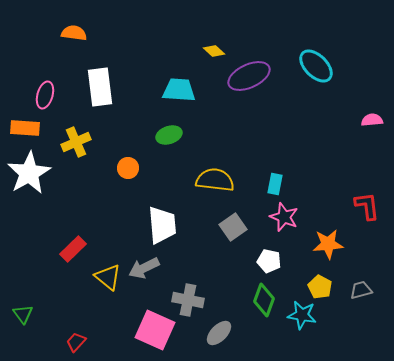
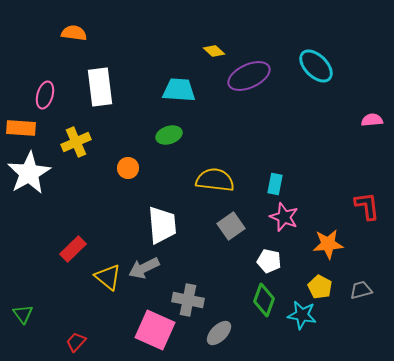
orange rectangle: moved 4 px left
gray square: moved 2 px left, 1 px up
